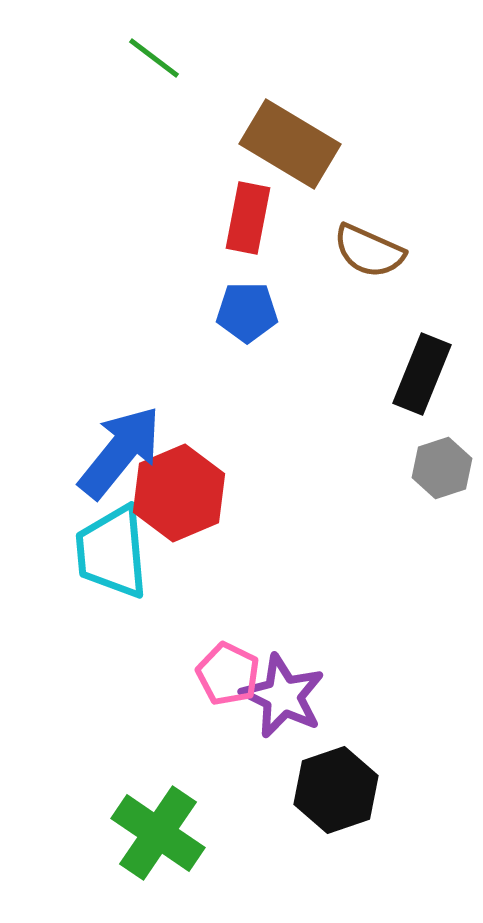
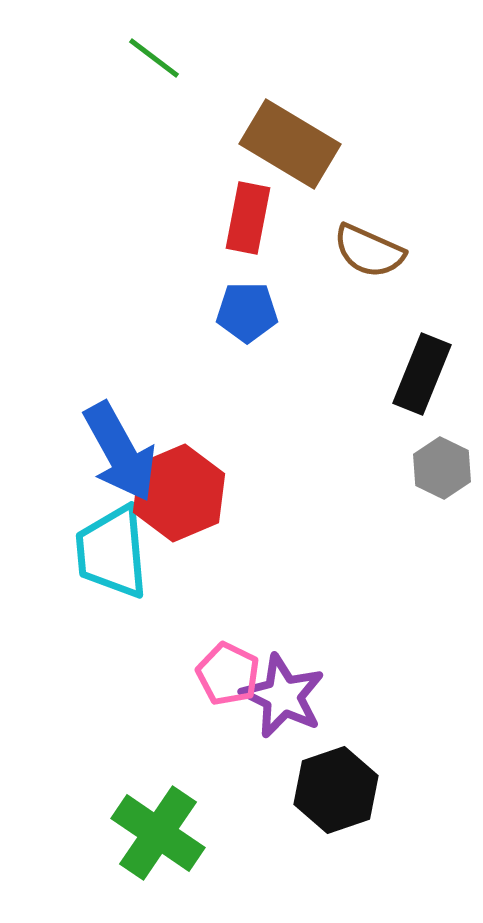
blue arrow: rotated 112 degrees clockwise
gray hexagon: rotated 16 degrees counterclockwise
